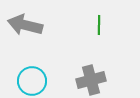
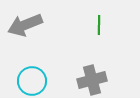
gray arrow: rotated 36 degrees counterclockwise
gray cross: moved 1 px right
